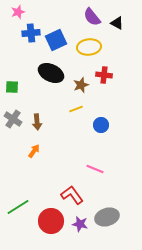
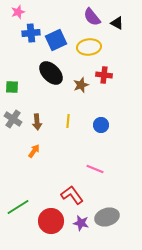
black ellipse: rotated 20 degrees clockwise
yellow line: moved 8 px left, 12 px down; rotated 64 degrees counterclockwise
purple star: moved 1 px right, 1 px up
